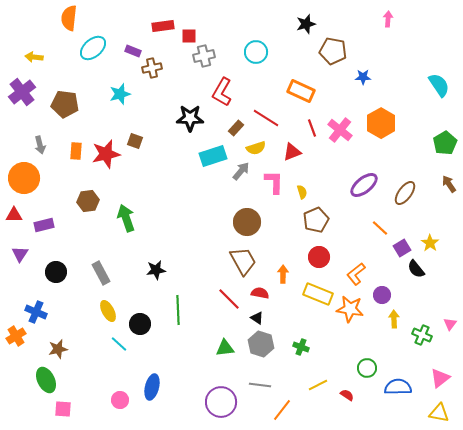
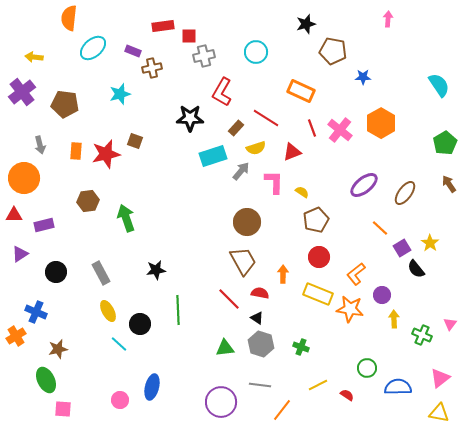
yellow semicircle at (302, 192): rotated 40 degrees counterclockwise
purple triangle at (20, 254): rotated 24 degrees clockwise
